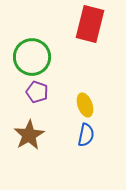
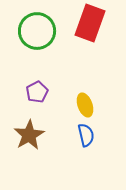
red rectangle: moved 1 px up; rotated 6 degrees clockwise
green circle: moved 5 px right, 26 px up
purple pentagon: rotated 25 degrees clockwise
blue semicircle: rotated 25 degrees counterclockwise
